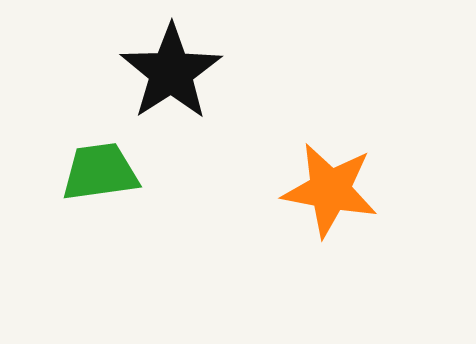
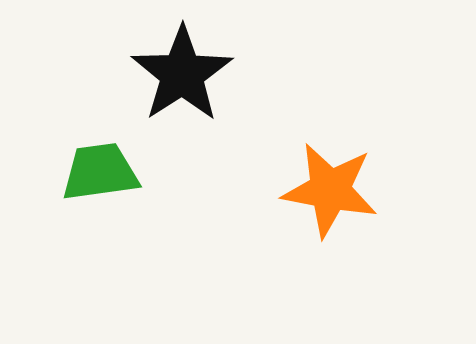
black star: moved 11 px right, 2 px down
